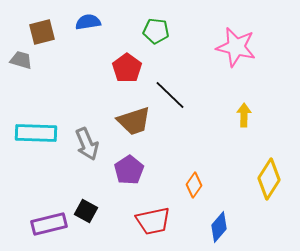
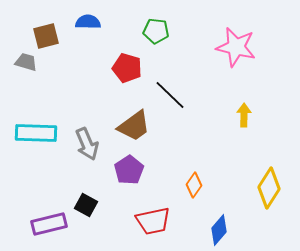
blue semicircle: rotated 10 degrees clockwise
brown square: moved 4 px right, 4 px down
gray trapezoid: moved 5 px right, 2 px down
red pentagon: rotated 20 degrees counterclockwise
brown trapezoid: moved 5 px down; rotated 18 degrees counterclockwise
yellow diamond: moved 9 px down
black square: moved 6 px up
blue diamond: moved 3 px down
